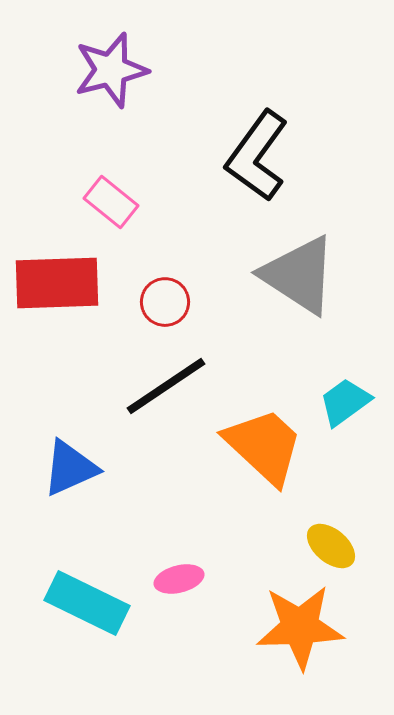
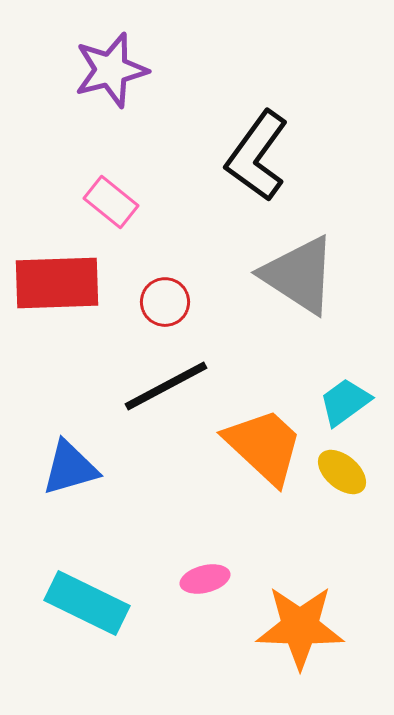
black line: rotated 6 degrees clockwise
blue triangle: rotated 8 degrees clockwise
yellow ellipse: moved 11 px right, 74 px up
pink ellipse: moved 26 px right
orange star: rotated 4 degrees clockwise
